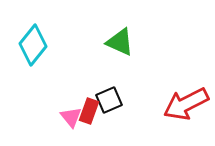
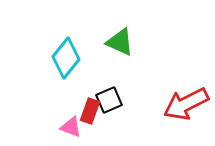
cyan diamond: moved 33 px right, 13 px down
red rectangle: moved 1 px right
pink triangle: moved 10 px down; rotated 30 degrees counterclockwise
